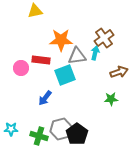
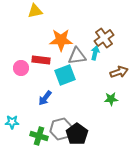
cyan star: moved 1 px right, 7 px up
